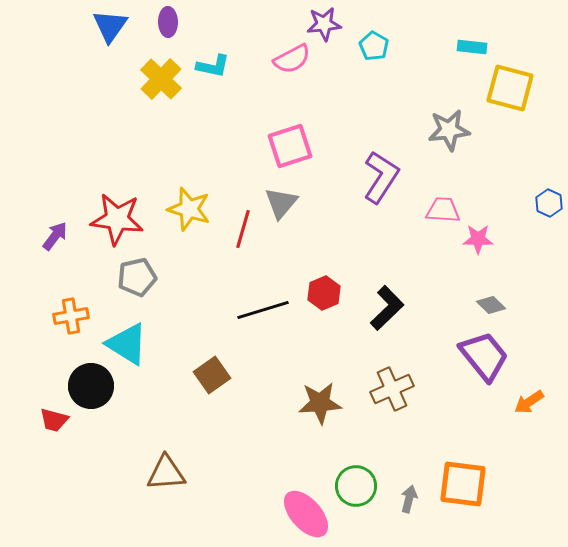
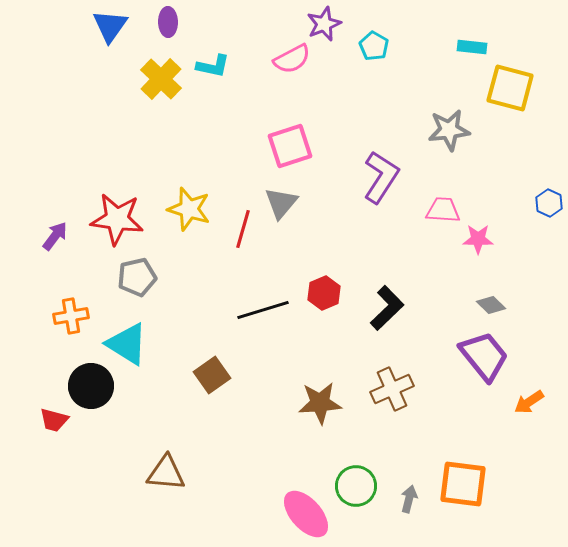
purple star: rotated 16 degrees counterclockwise
brown triangle: rotated 9 degrees clockwise
